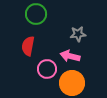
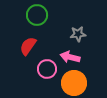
green circle: moved 1 px right, 1 px down
red semicircle: rotated 24 degrees clockwise
pink arrow: moved 1 px down
orange circle: moved 2 px right
